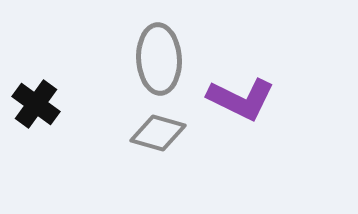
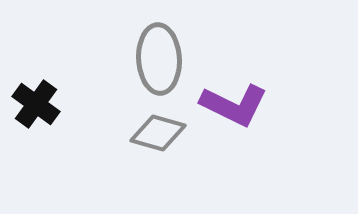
purple L-shape: moved 7 px left, 6 px down
